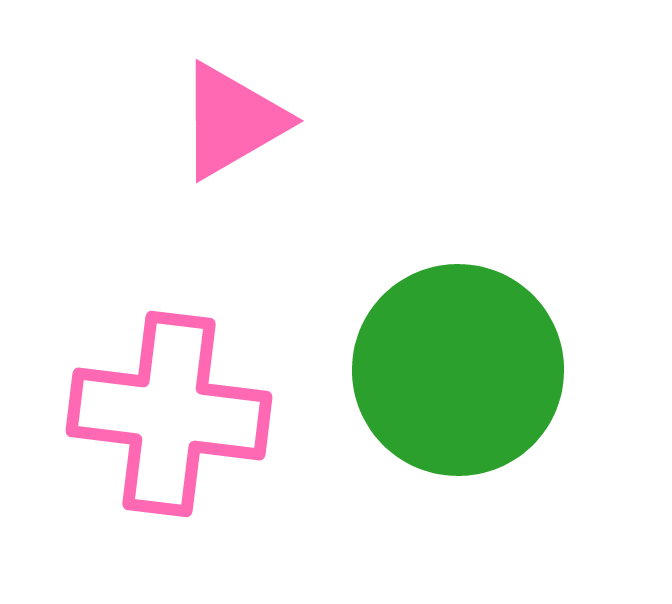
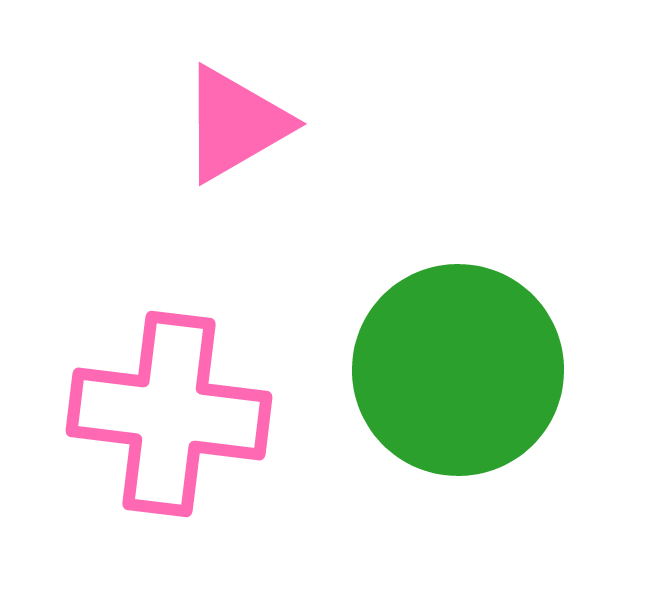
pink triangle: moved 3 px right, 3 px down
